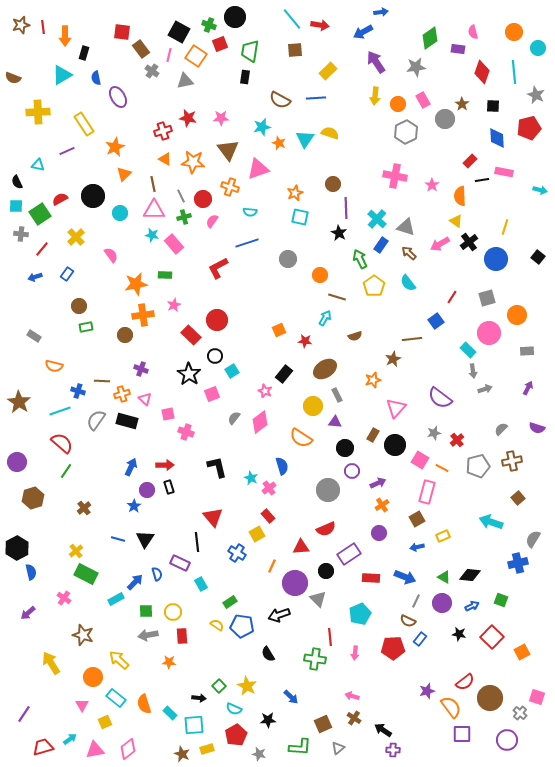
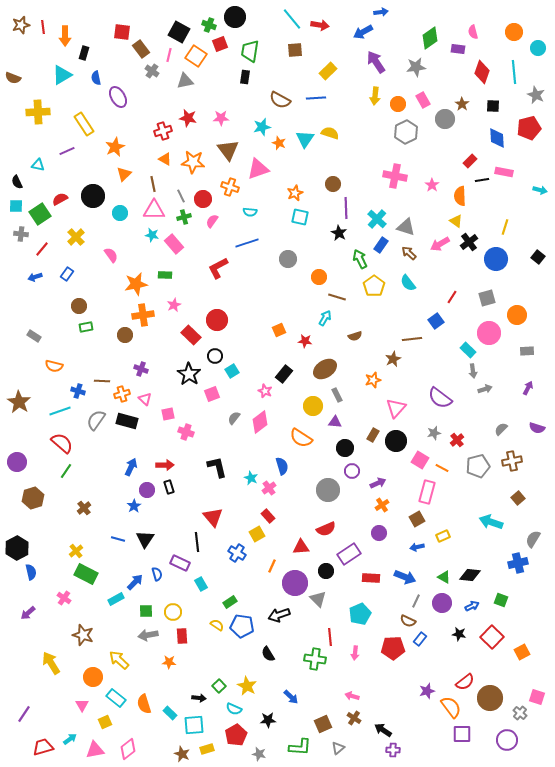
orange circle at (320, 275): moved 1 px left, 2 px down
black circle at (395, 445): moved 1 px right, 4 px up
